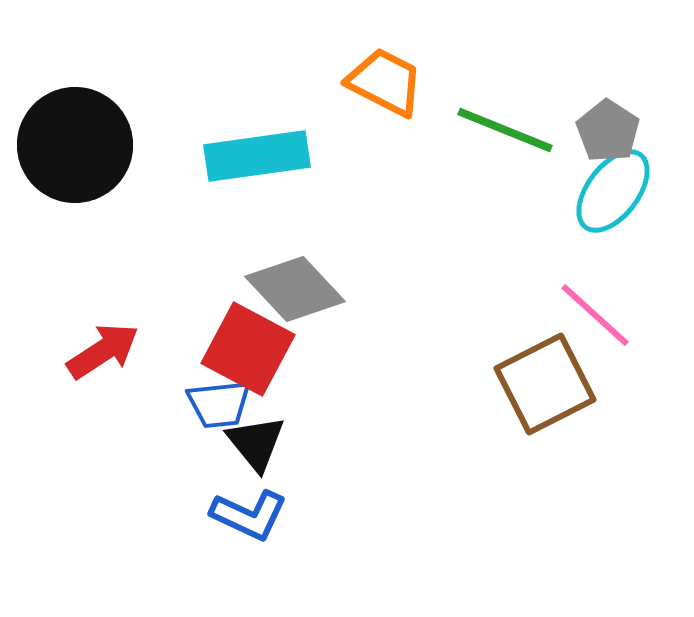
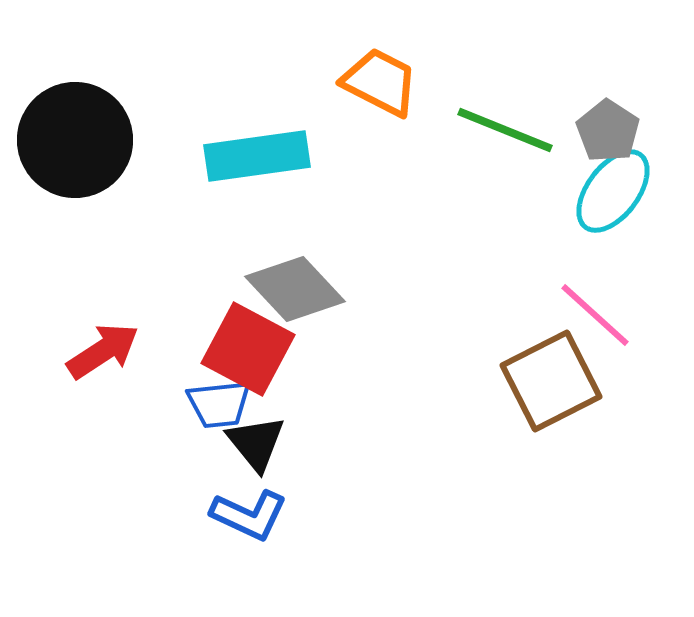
orange trapezoid: moved 5 px left
black circle: moved 5 px up
brown square: moved 6 px right, 3 px up
